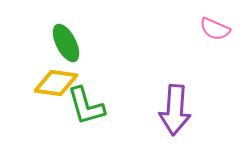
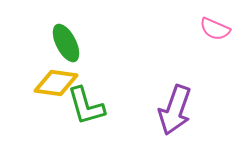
purple arrow: rotated 15 degrees clockwise
